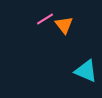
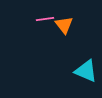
pink line: rotated 24 degrees clockwise
